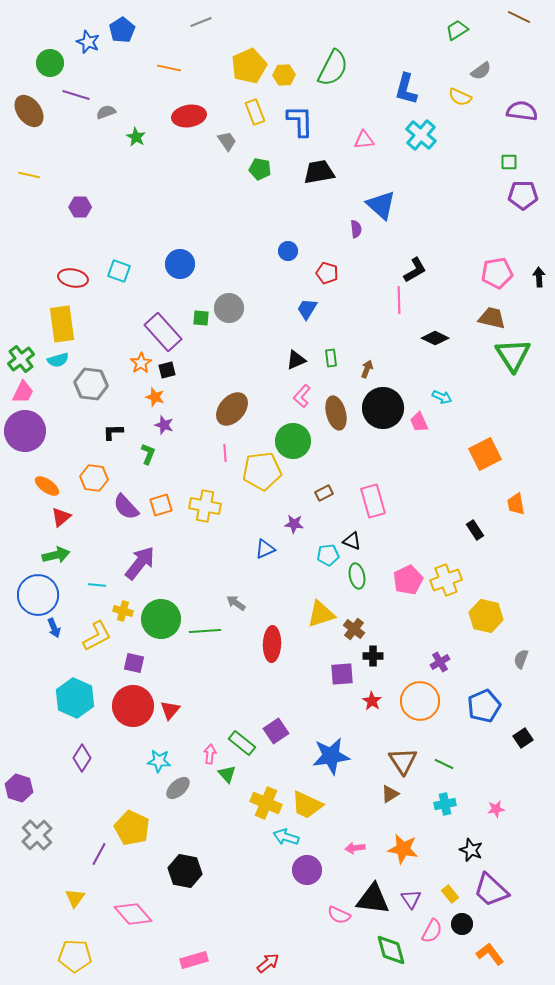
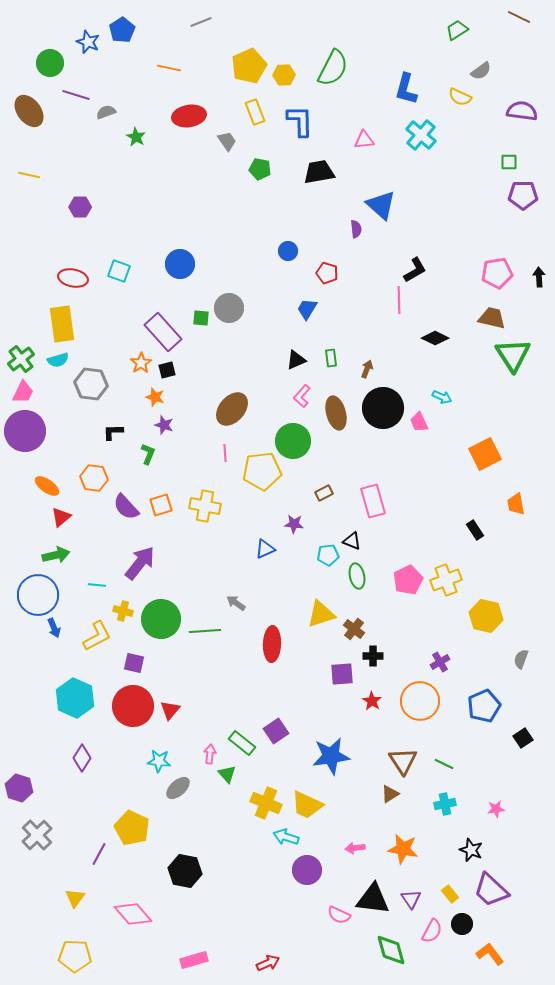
red arrow at (268, 963): rotated 15 degrees clockwise
